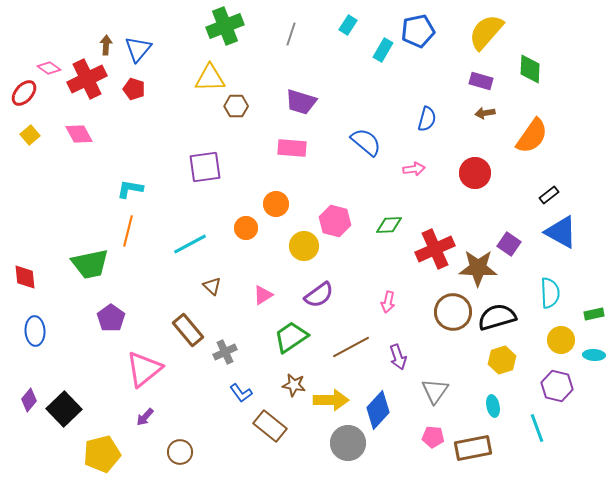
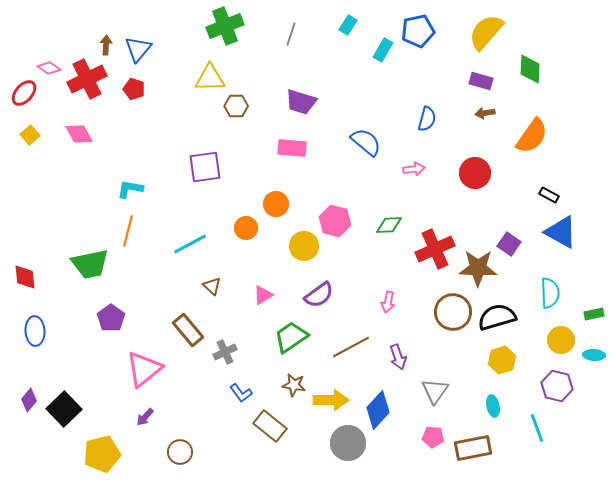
black rectangle at (549, 195): rotated 66 degrees clockwise
